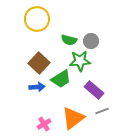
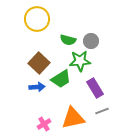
green semicircle: moved 1 px left
purple rectangle: moved 1 px right, 2 px up; rotated 18 degrees clockwise
orange triangle: rotated 25 degrees clockwise
